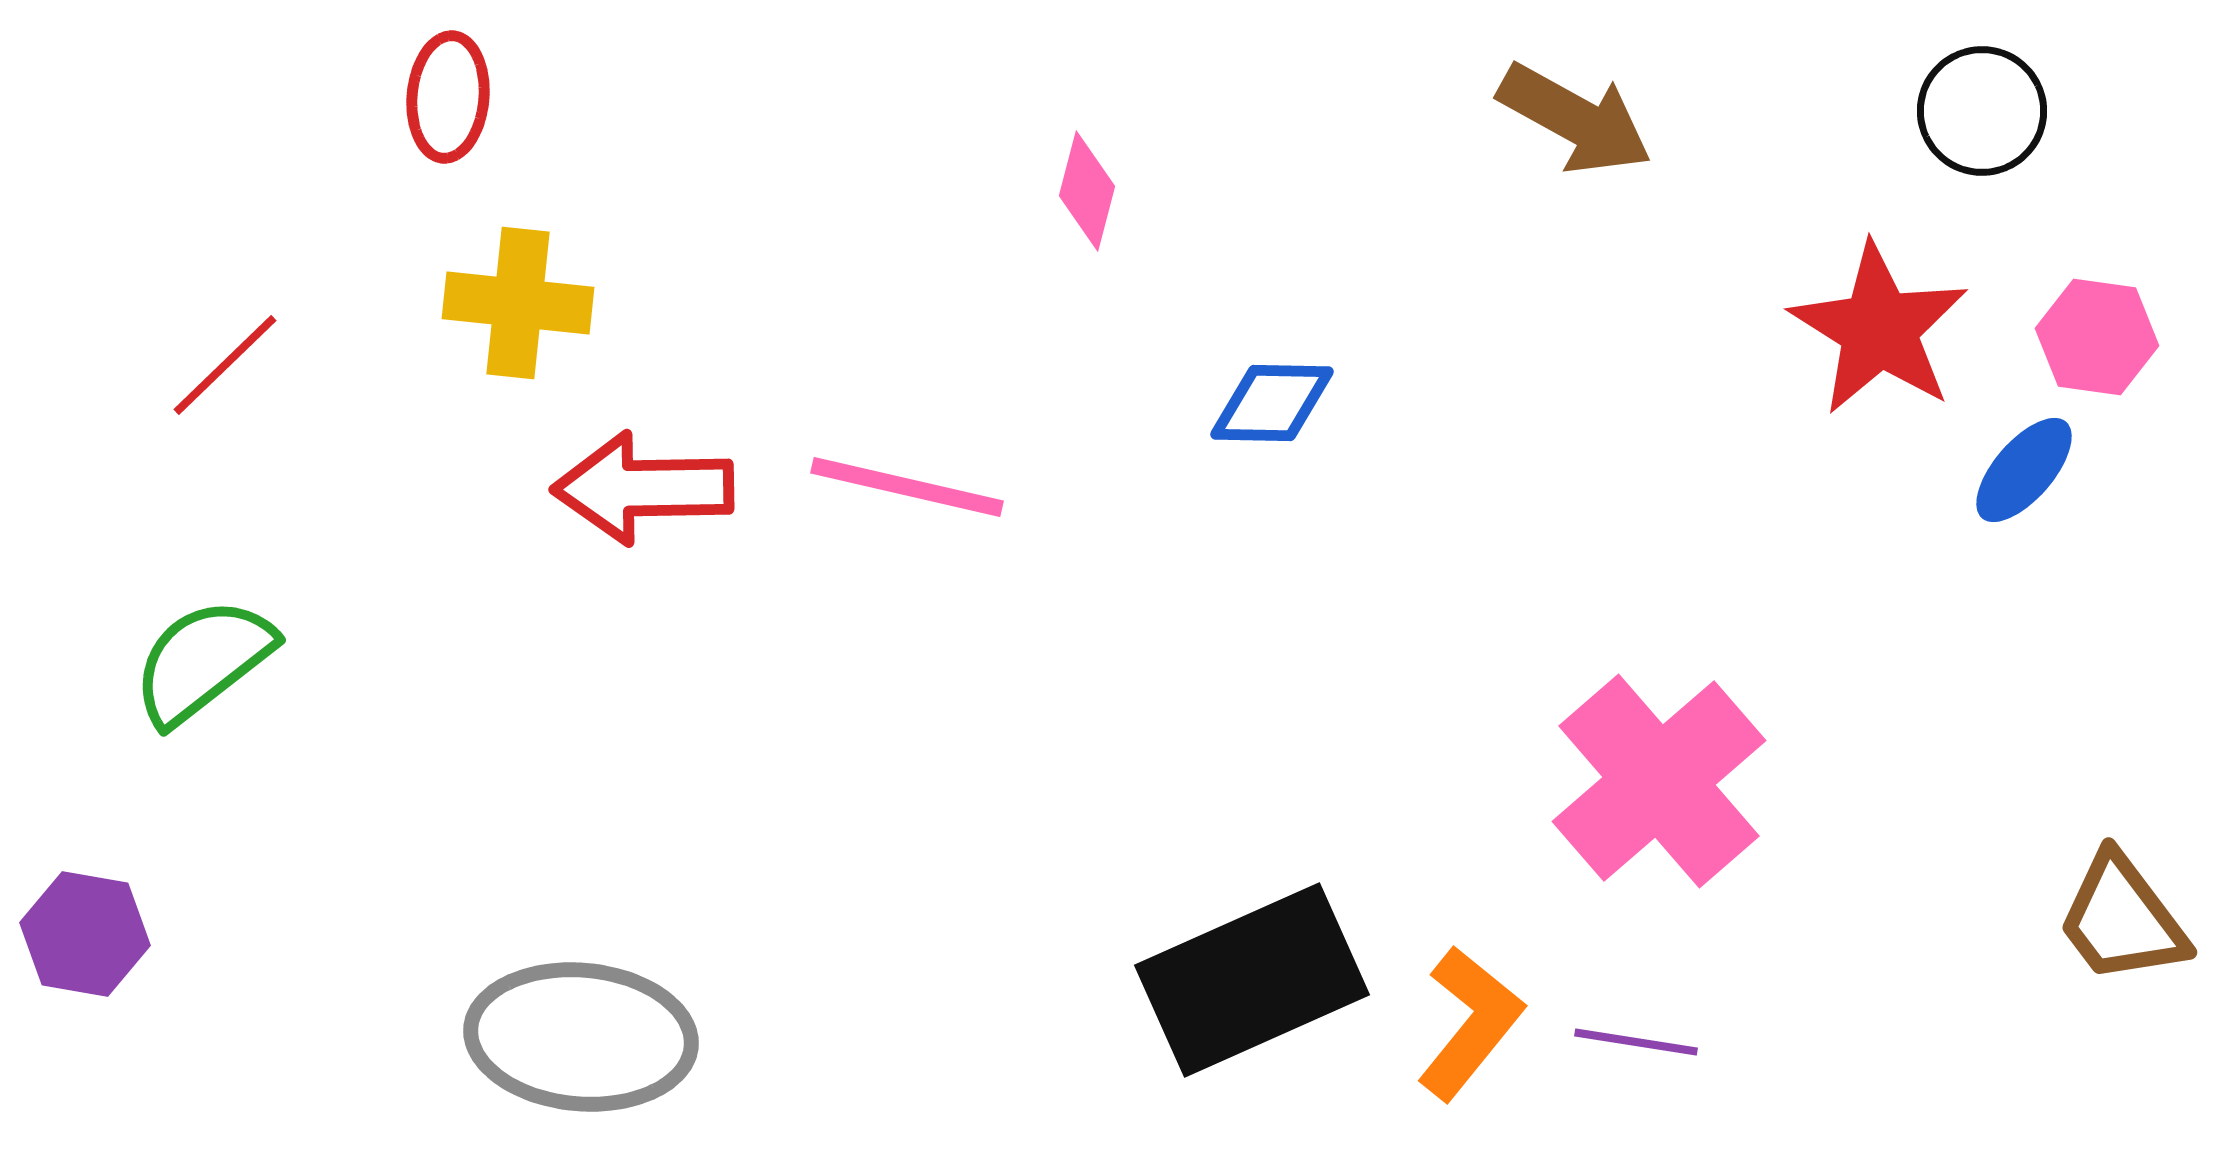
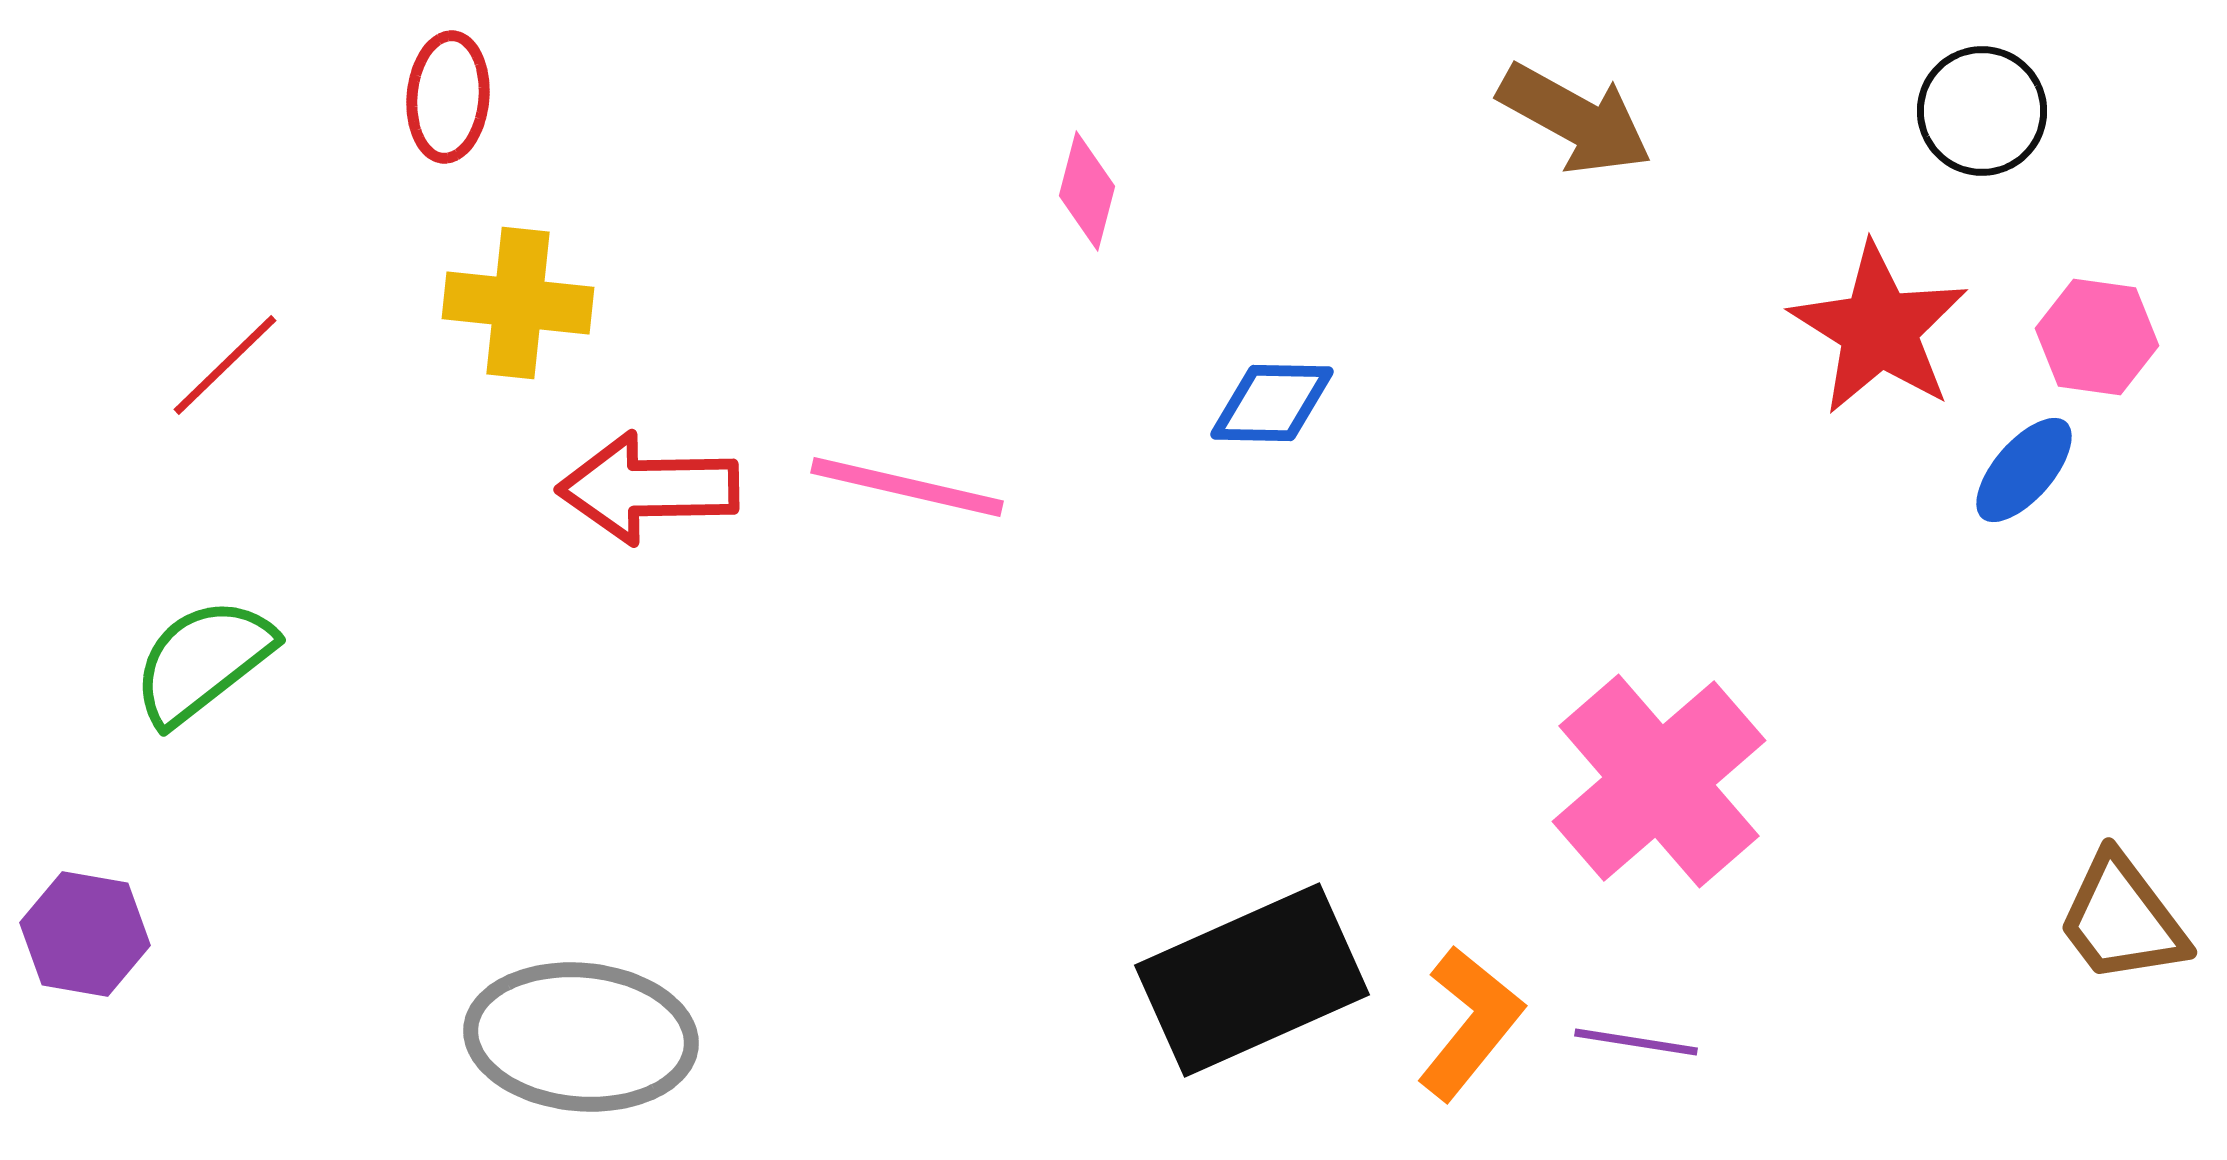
red arrow: moved 5 px right
